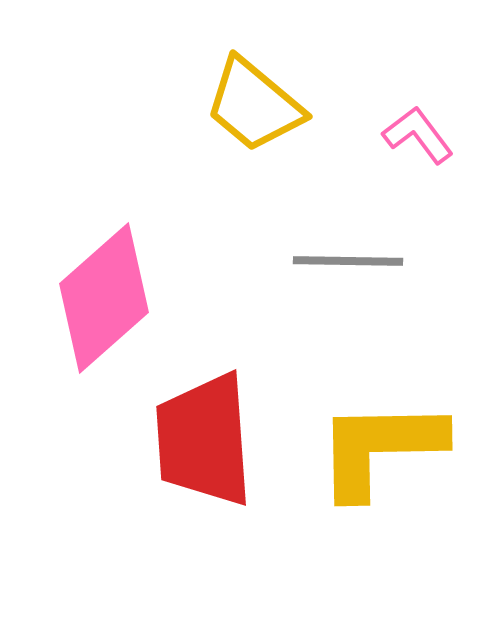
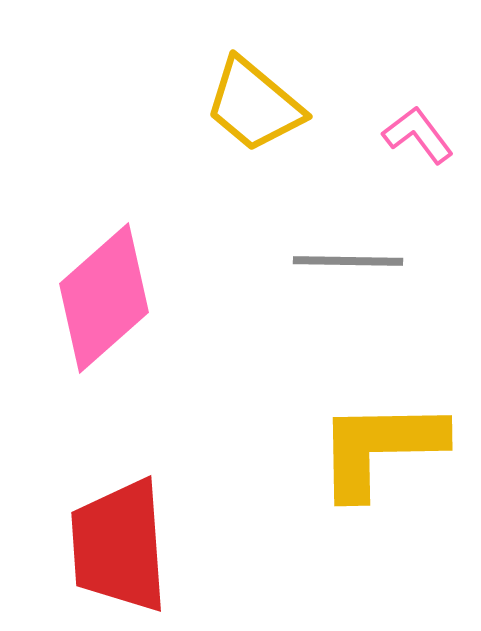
red trapezoid: moved 85 px left, 106 px down
